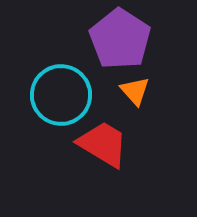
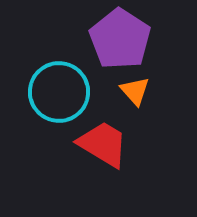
cyan circle: moved 2 px left, 3 px up
